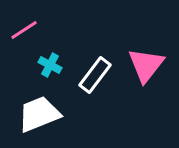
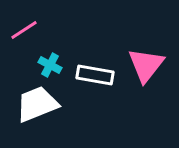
white rectangle: rotated 63 degrees clockwise
white trapezoid: moved 2 px left, 10 px up
